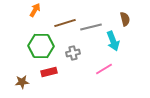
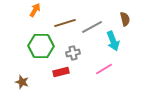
gray line: moved 1 px right; rotated 15 degrees counterclockwise
red rectangle: moved 12 px right
brown star: rotated 24 degrees clockwise
